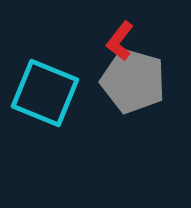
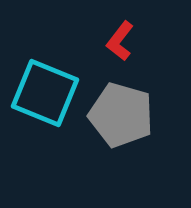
gray pentagon: moved 12 px left, 34 px down
